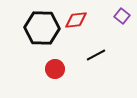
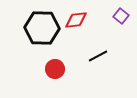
purple square: moved 1 px left
black line: moved 2 px right, 1 px down
